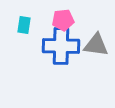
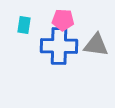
pink pentagon: rotated 10 degrees clockwise
blue cross: moved 2 px left
